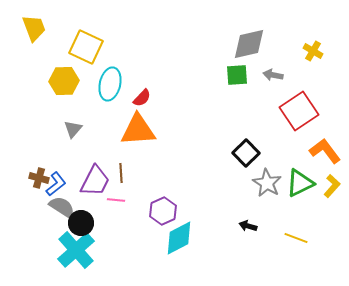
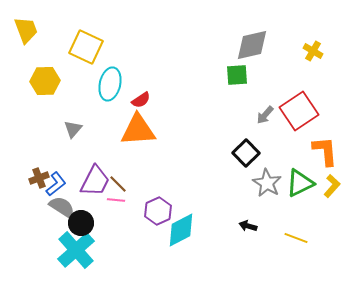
yellow trapezoid: moved 8 px left, 2 px down
gray diamond: moved 3 px right, 1 px down
gray arrow: moved 8 px left, 40 px down; rotated 60 degrees counterclockwise
yellow hexagon: moved 19 px left
red semicircle: moved 1 px left, 2 px down; rotated 12 degrees clockwise
orange L-shape: rotated 32 degrees clockwise
brown line: moved 3 px left, 11 px down; rotated 42 degrees counterclockwise
brown cross: rotated 36 degrees counterclockwise
purple hexagon: moved 5 px left
cyan diamond: moved 2 px right, 8 px up
